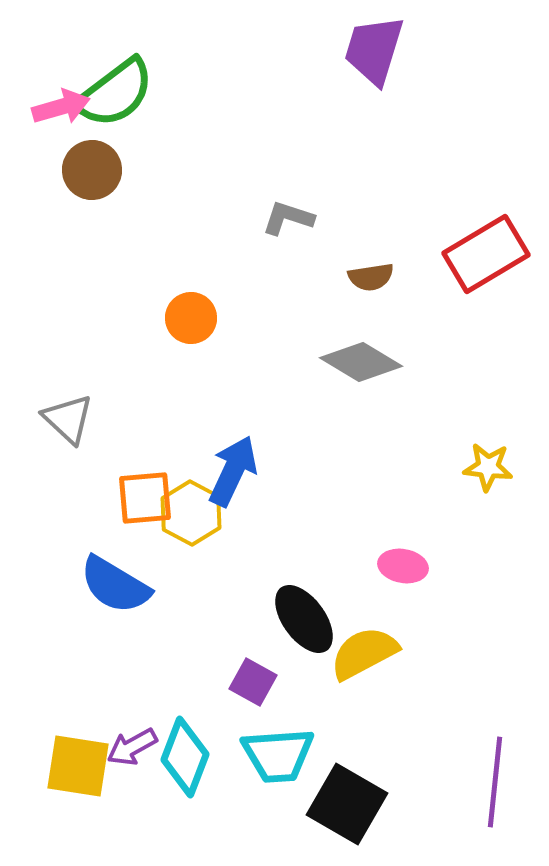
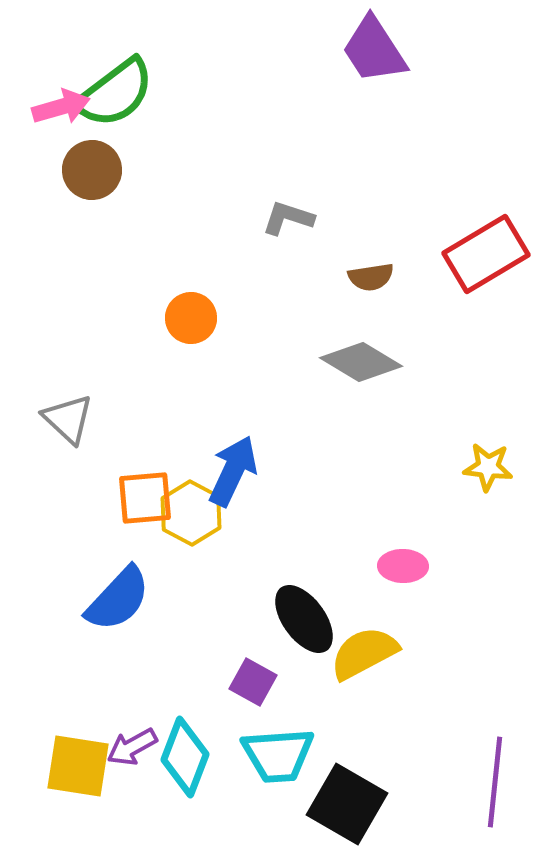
purple trapezoid: rotated 50 degrees counterclockwise
pink ellipse: rotated 9 degrees counterclockwise
blue semicircle: moved 3 px right, 14 px down; rotated 78 degrees counterclockwise
